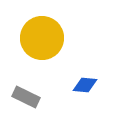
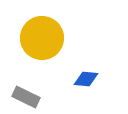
blue diamond: moved 1 px right, 6 px up
